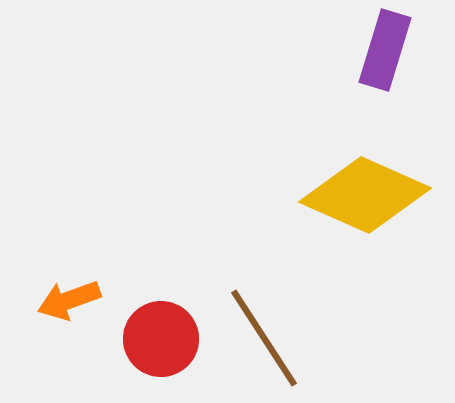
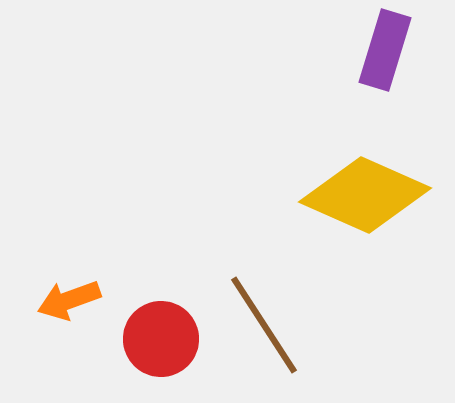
brown line: moved 13 px up
